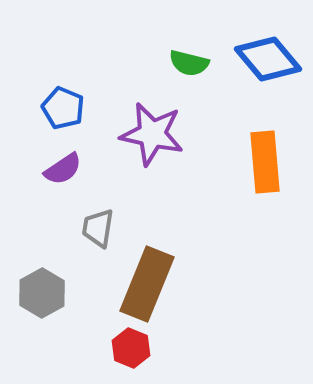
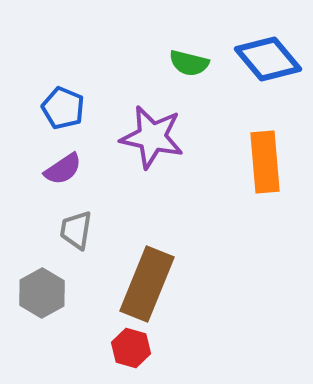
purple star: moved 3 px down
gray trapezoid: moved 22 px left, 2 px down
red hexagon: rotated 6 degrees counterclockwise
